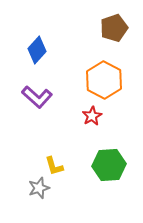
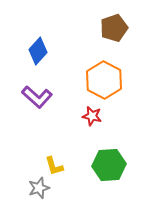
blue diamond: moved 1 px right, 1 px down
red star: rotated 30 degrees counterclockwise
